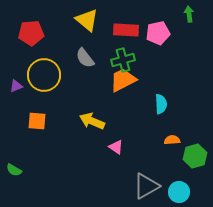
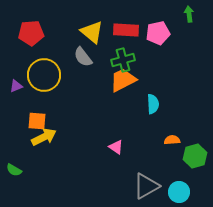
yellow triangle: moved 5 px right, 12 px down
gray semicircle: moved 2 px left, 1 px up
cyan semicircle: moved 8 px left
yellow arrow: moved 48 px left, 16 px down; rotated 130 degrees clockwise
